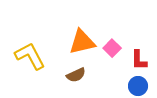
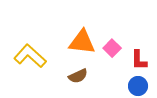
orange triangle: rotated 20 degrees clockwise
yellow L-shape: rotated 20 degrees counterclockwise
brown semicircle: moved 2 px right, 1 px down
